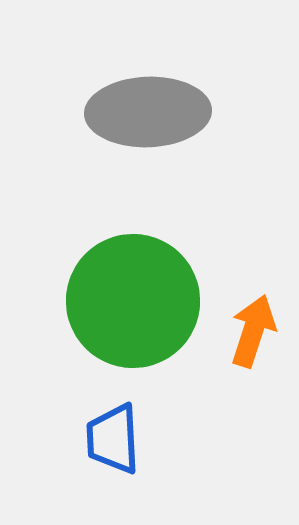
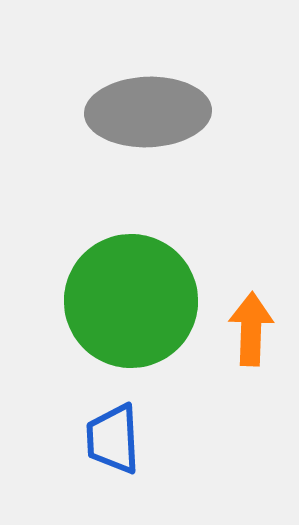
green circle: moved 2 px left
orange arrow: moved 2 px left, 2 px up; rotated 16 degrees counterclockwise
